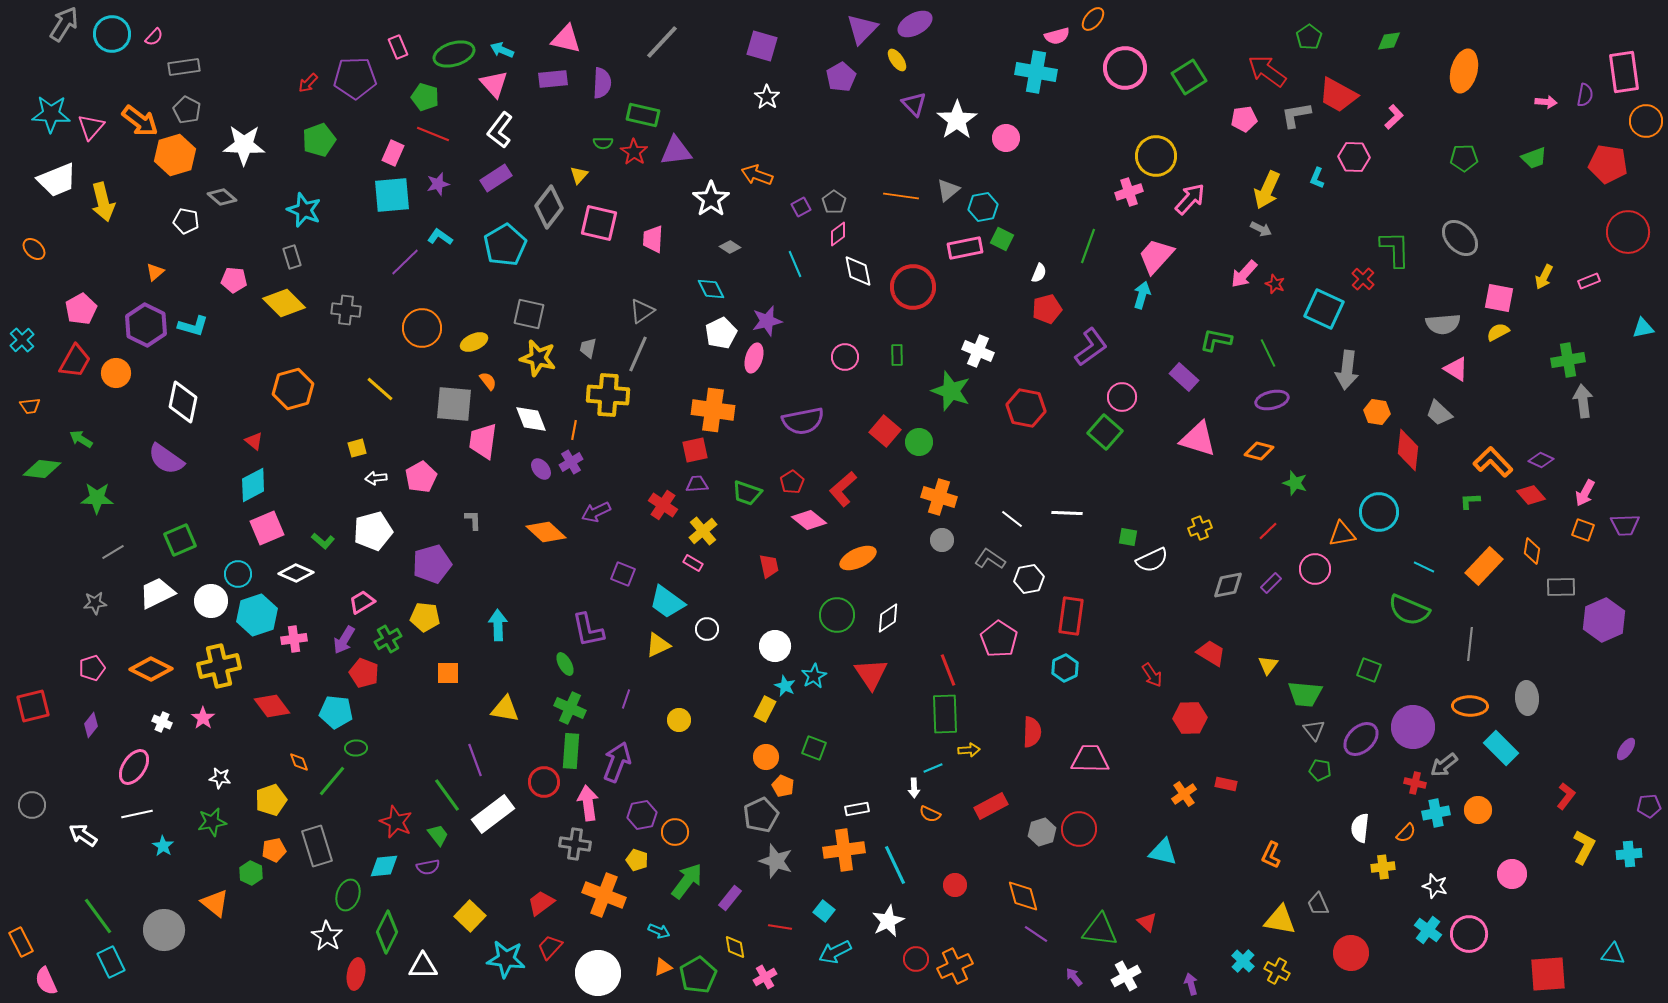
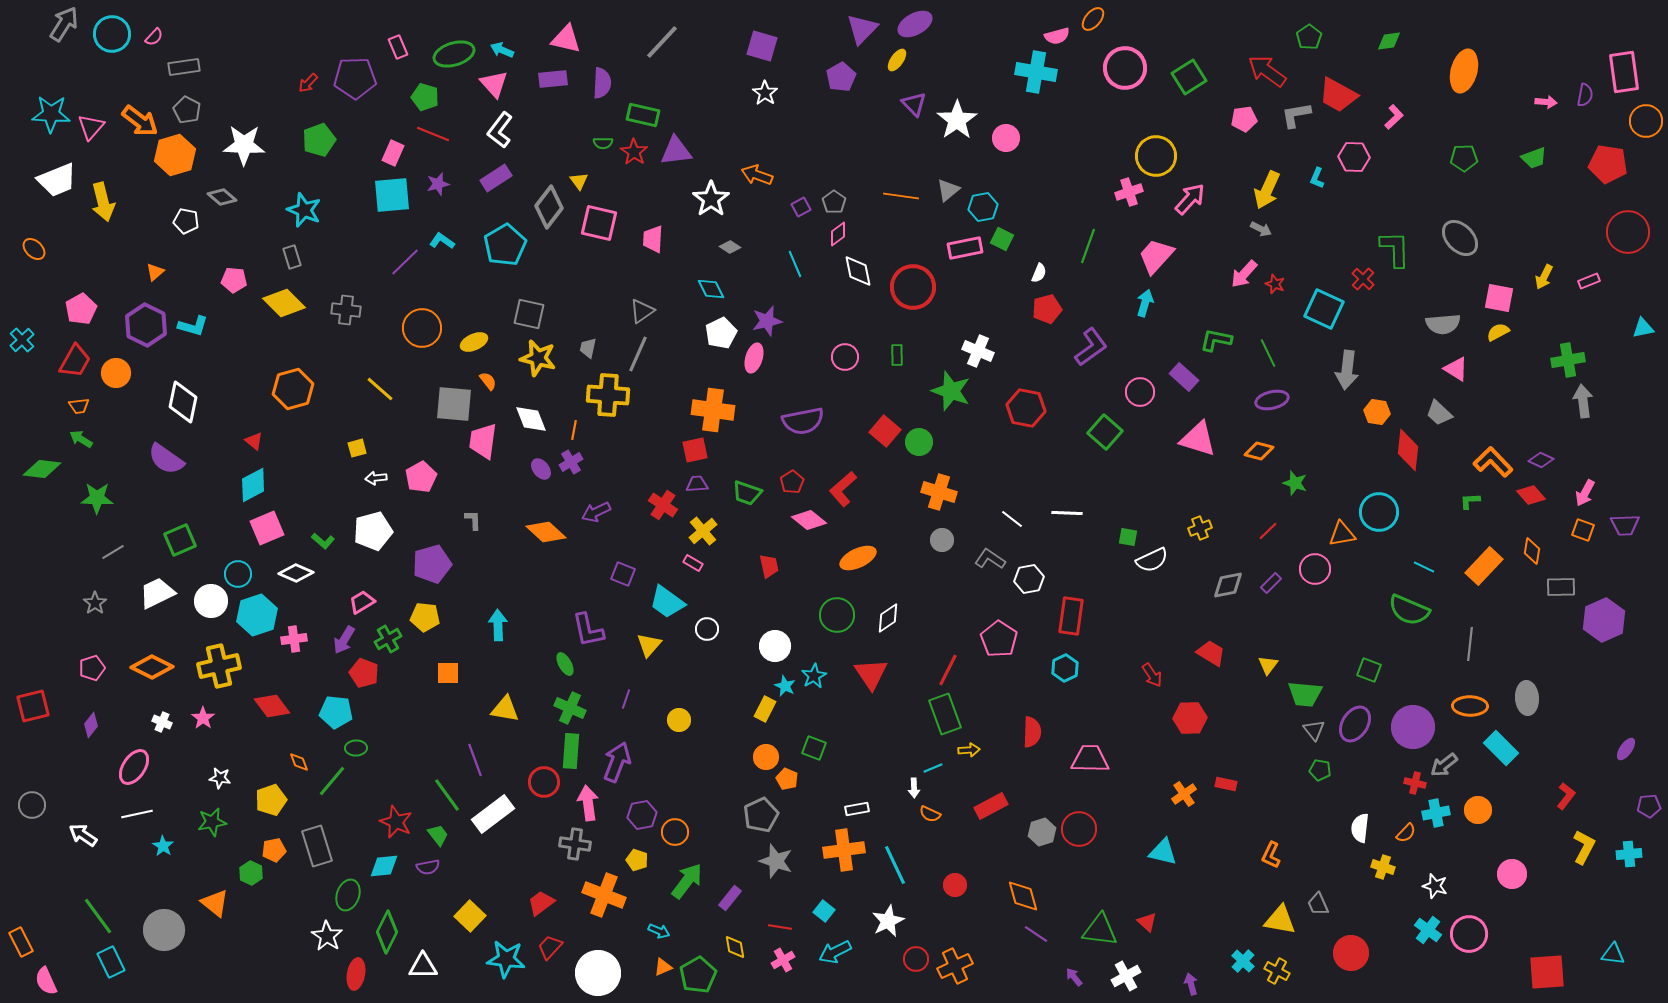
yellow ellipse at (897, 60): rotated 70 degrees clockwise
white star at (767, 97): moved 2 px left, 4 px up
yellow triangle at (579, 175): moved 6 px down; rotated 18 degrees counterclockwise
cyan L-shape at (440, 237): moved 2 px right, 4 px down
cyan arrow at (1142, 295): moved 3 px right, 8 px down
pink circle at (1122, 397): moved 18 px right, 5 px up
orange trapezoid at (30, 406): moved 49 px right
orange cross at (939, 497): moved 5 px up
gray star at (95, 603): rotated 30 degrees counterclockwise
yellow triangle at (658, 645): moved 9 px left; rotated 24 degrees counterclockwise
orange diamond at (151, 669): moved 1 px right, 2 px up
red line at (948, 670): rotated 48 degrees clockwise
green rectangle at (945, 714): rotated 18 degrees counterclockwise
purple ellipse at (1361, 739): moved 6 px left, 15 px up; rotated 15 degrees counterclockwise
orange pentagon at (783, 786): moved 4 px right, 7 px up
yellow cross at (1383, 867): rotated 25 degrees clockwise
red square at (1548, 974): moved 1 px left, 2 px up
pink cross at (765, 977): moved 18 px right, 17 px up
